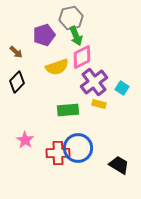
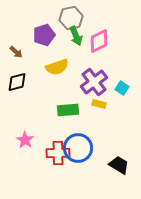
pink diamond: moved 17 px right, 16 px up
black diamond: rotated 30 degrees clockwise
